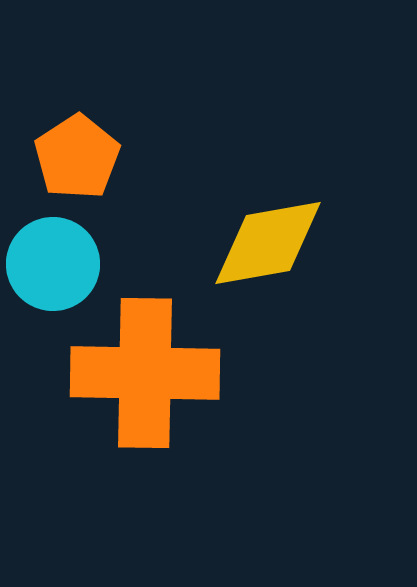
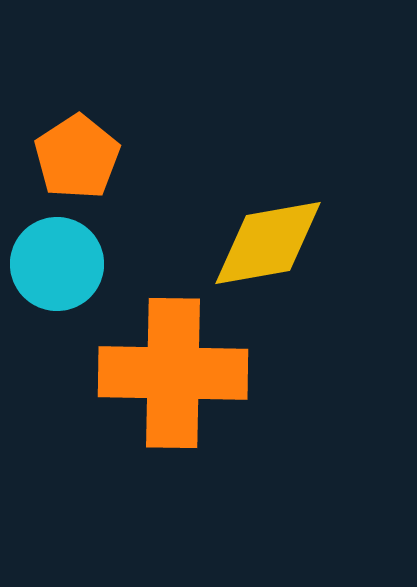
cyan circle: moved 4 px right
orange cross: moved 28 px right
